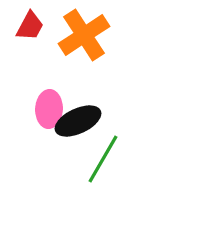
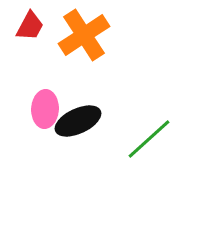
pink ellipse: moved 4 px left
green line: moved 46 px right, 20 px up; rotated 18 degrees clockwise
